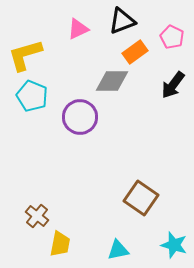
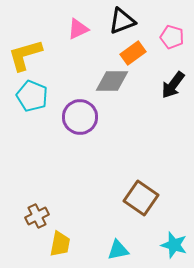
pink pentagon: rotated 10 degrees counterclockwise
orange rectangle: moved 2 px left, 1 px down
brown cross: rotated 25 degrees clockwise
